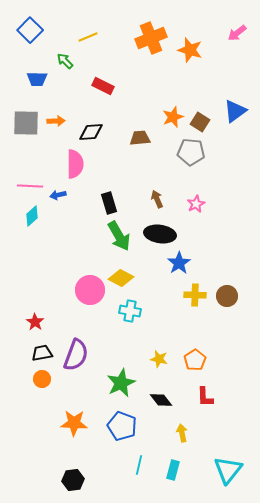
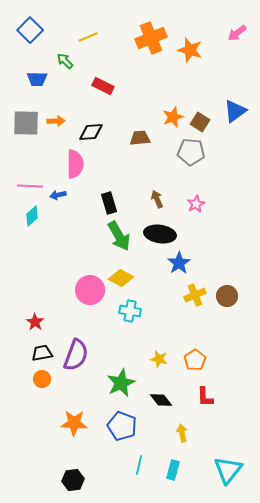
yellow cross at (195, 295): rotated 25 degrees counterclockwise
